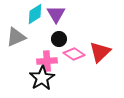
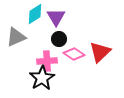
purple triangle: moved 3 px down
